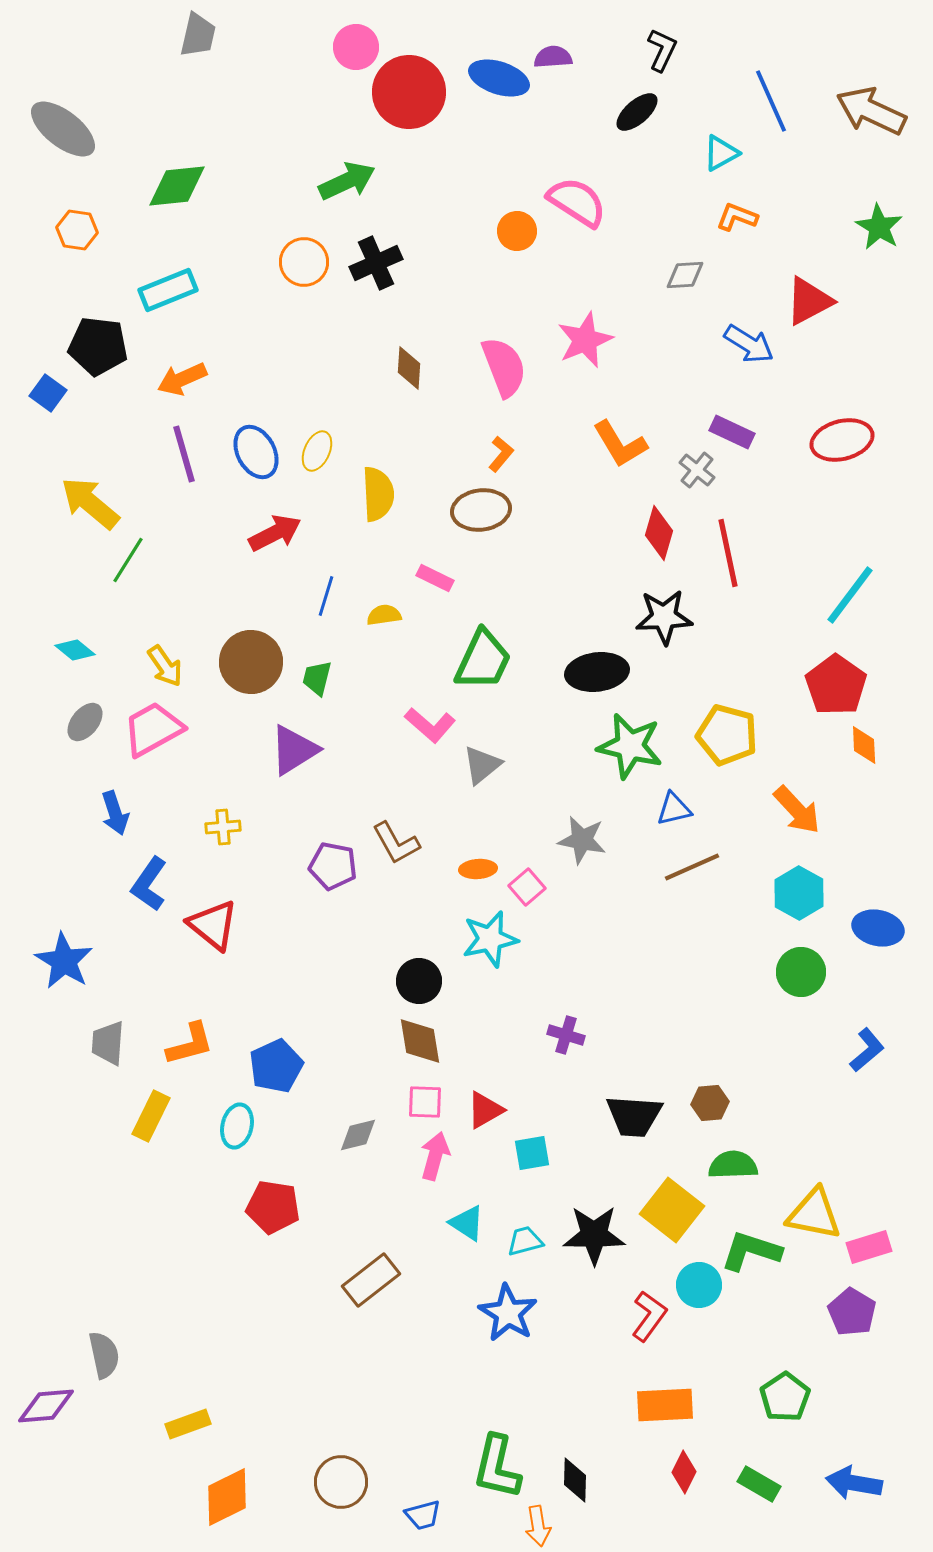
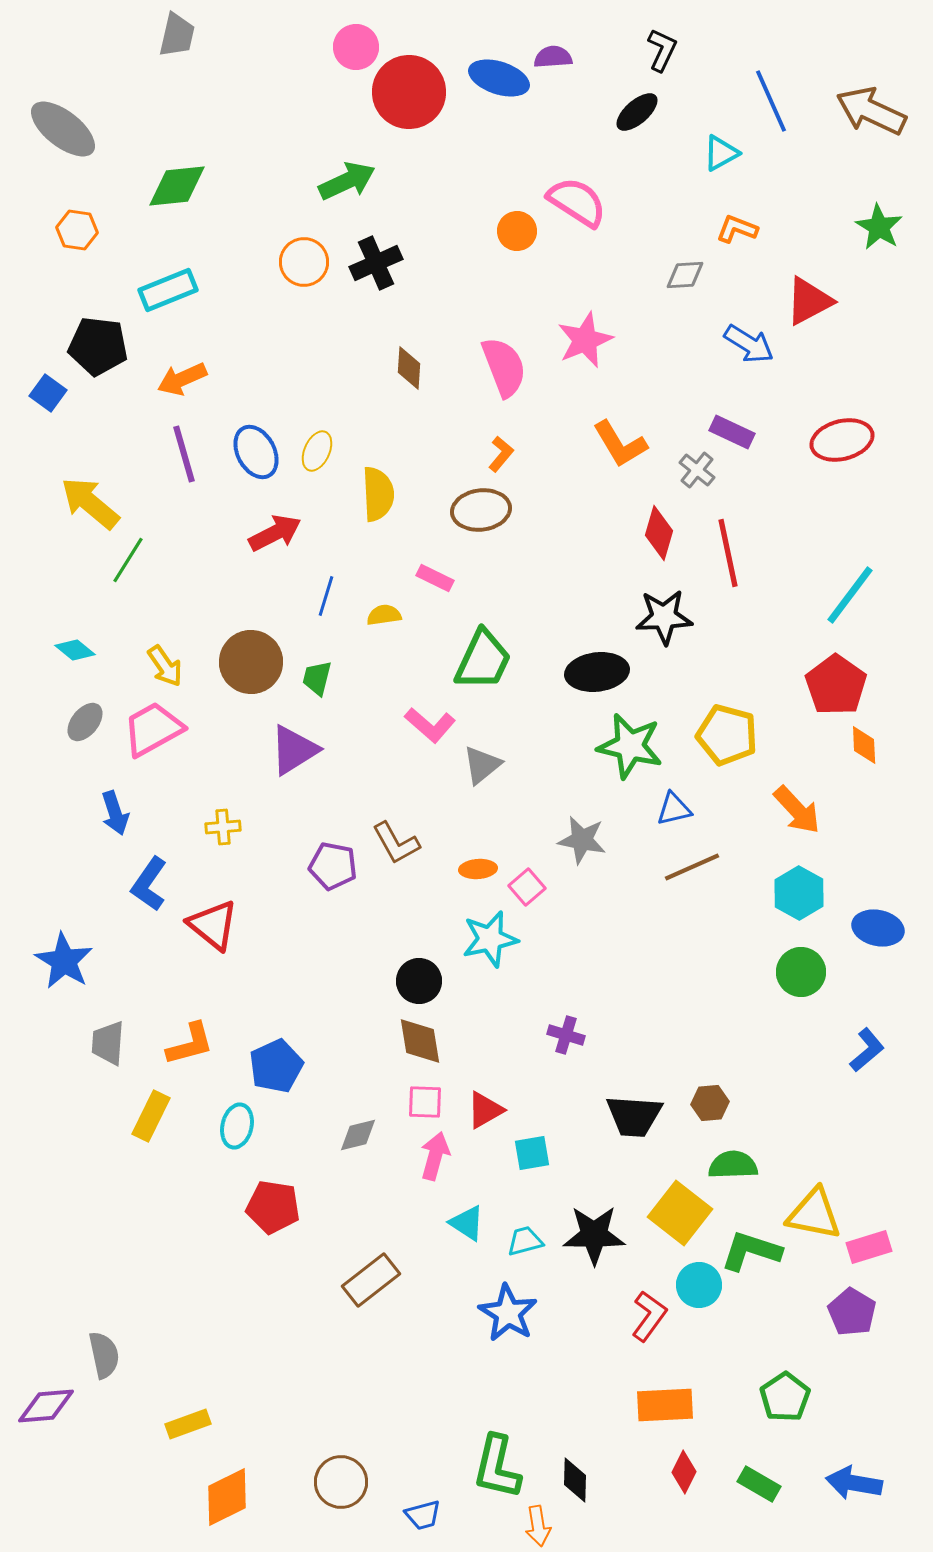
gray trapezoid at (198, 35): moved 21 px left
orange L-shape at (737, 217): moved 12 px down
yellow square at (672, 1210): moved 8 px right, 3 px down
